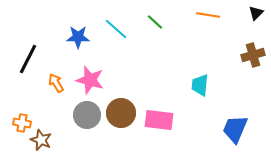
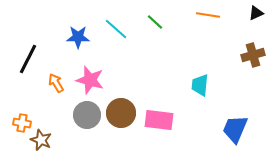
black triangle: rotated 21 degrees clockwise
